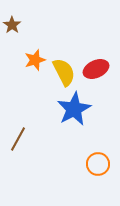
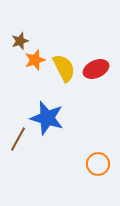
brown star: moved 8 px right, 16 px down; rotated 18 degrees clockwise
yellow semicircle: moved 4 px up
blue star: moved 27 px left, 9 px down; rotated 28 degrees counterclockwise
